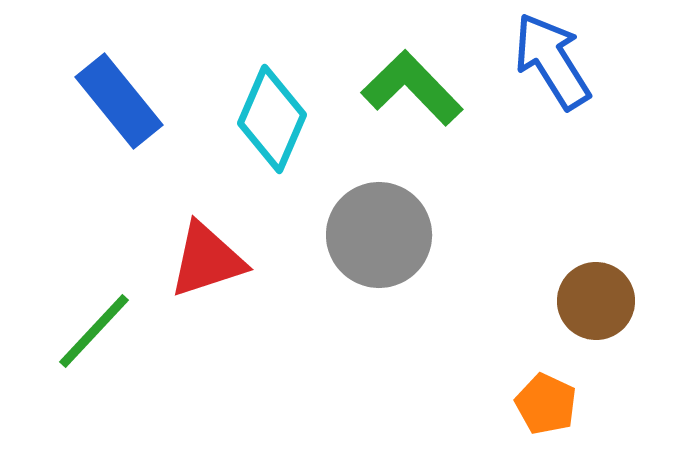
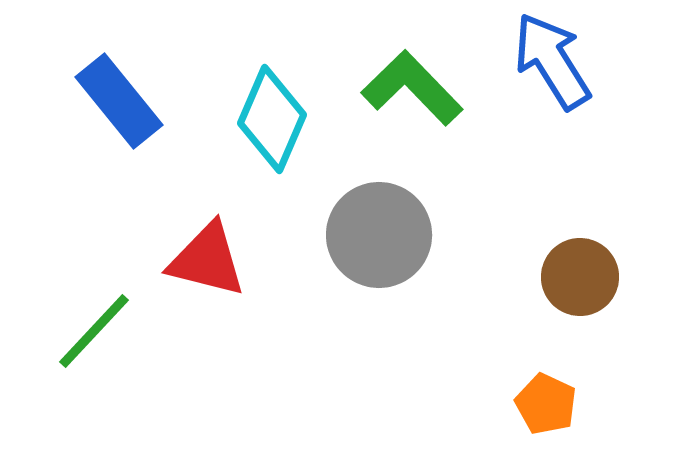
red triangle: rotated 32 degrees clockwise
brown circle: moved 16 px left, 24 px up
